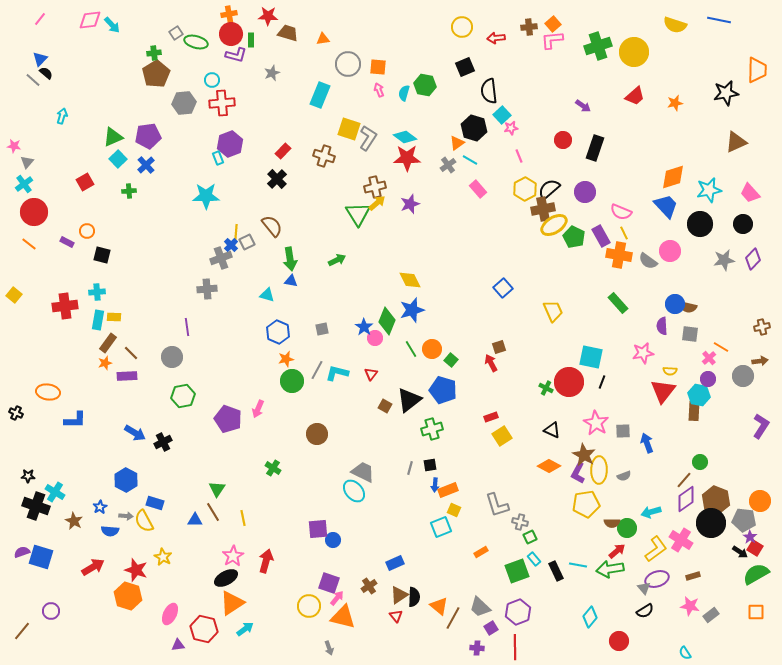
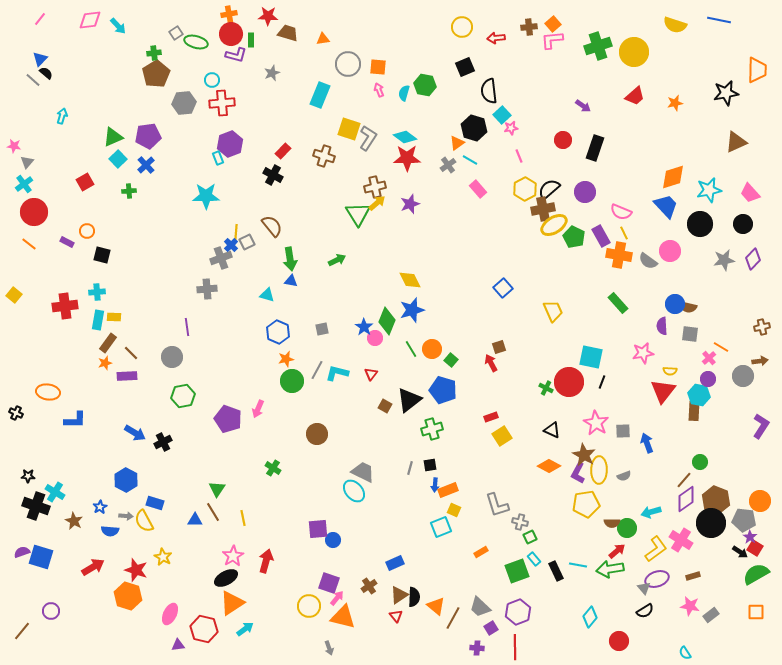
cyan arrow at (112, 25): moved 6 px right, 1 px down
black cross at (277, 179): moved 4 px left, 4 px up; rotated 18 degrees counterclockwise
orange triangle at (439, 606): moved 3 px left
